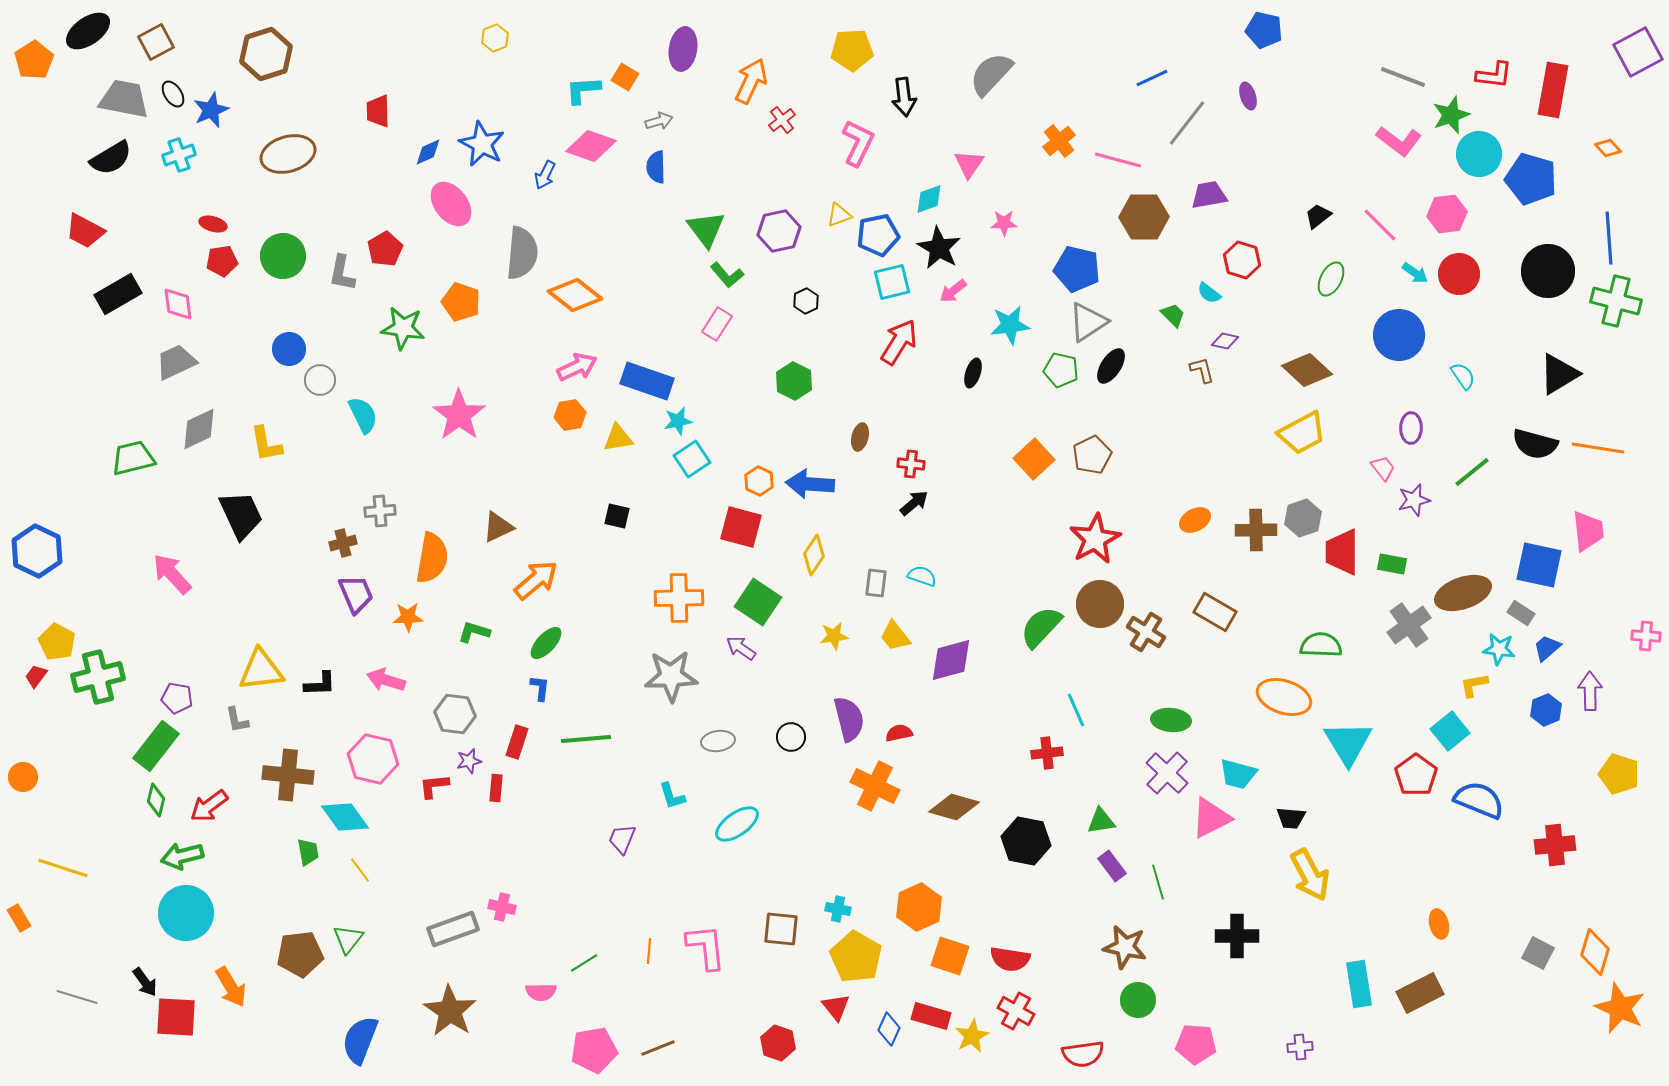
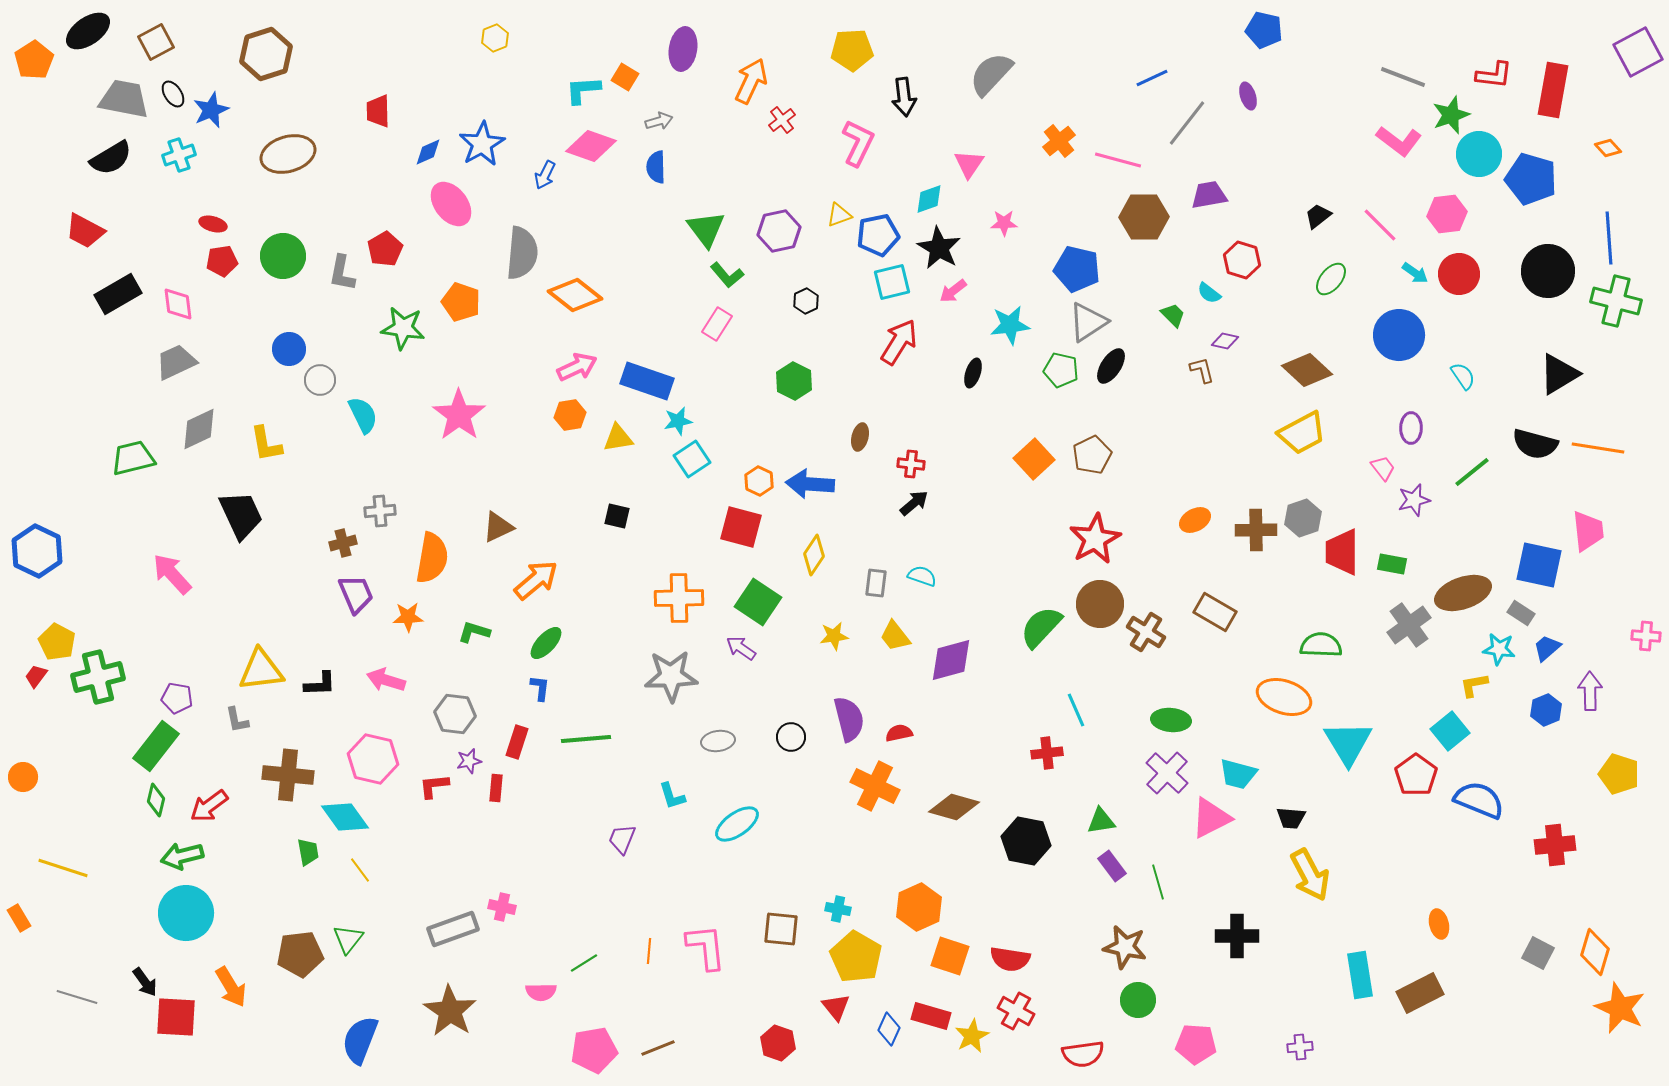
blue star at (482, 144): rotated 15 degrees clockwise
green ellipse at (1331, 279): rotated 12 degrees clockwise
cyan rectangle at (1359, 984): moved 1 px right, 9 px up
